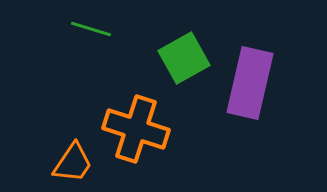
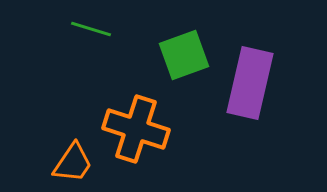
green square: moved 3 px up; rotated 9 degrees clockwise
